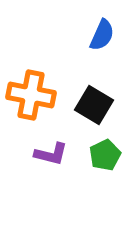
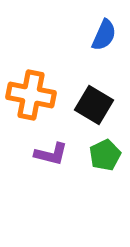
blue semicircle: moved 2 px right
